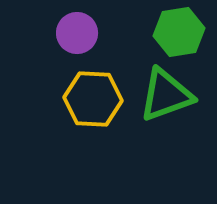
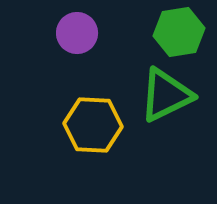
green triangle: rotated 6 degrees counterclockwise
yellow hexagon: moved 26 px down
